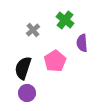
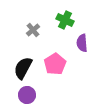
green cross: rotated 12 degrees counterclockwise
pink pentagon: moved 3 px down
black semicircle: rotated 10 degrees clockwise
purple circle: moved 2 px down
